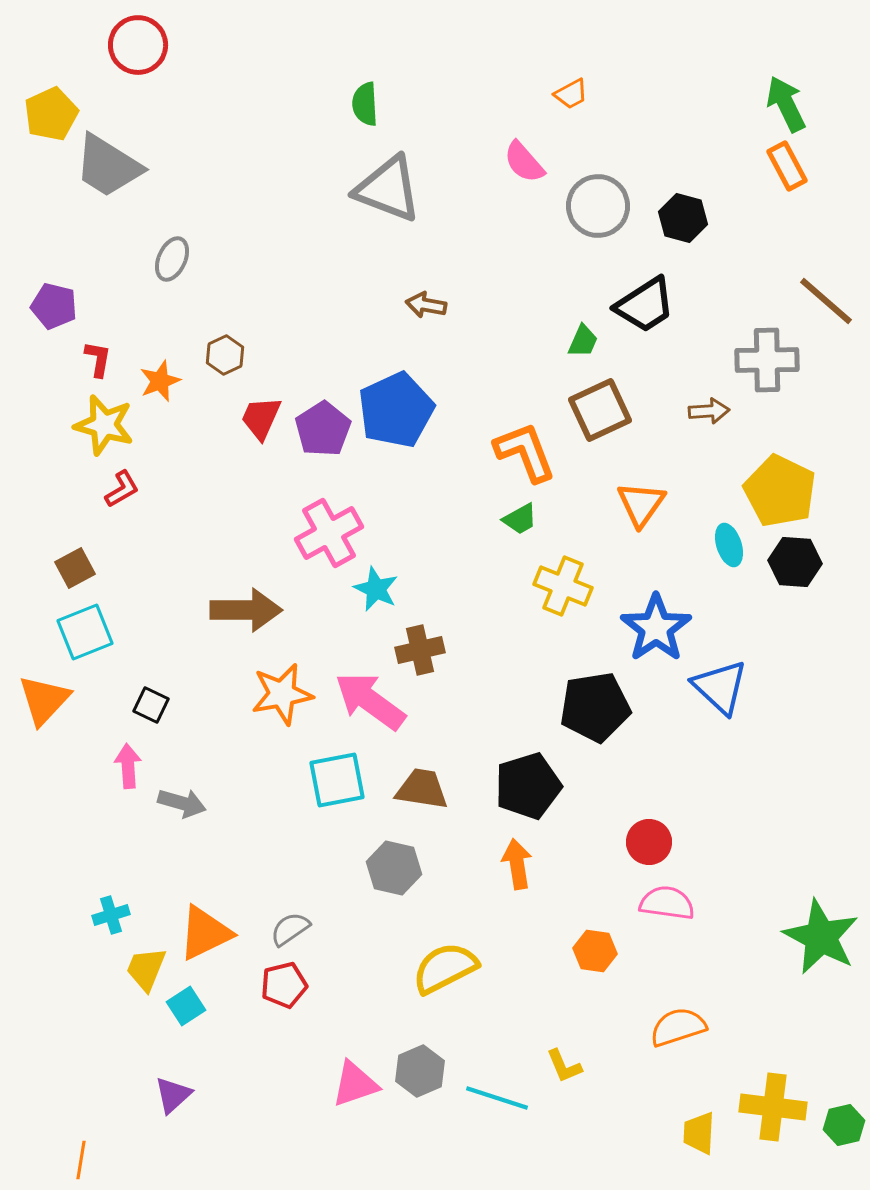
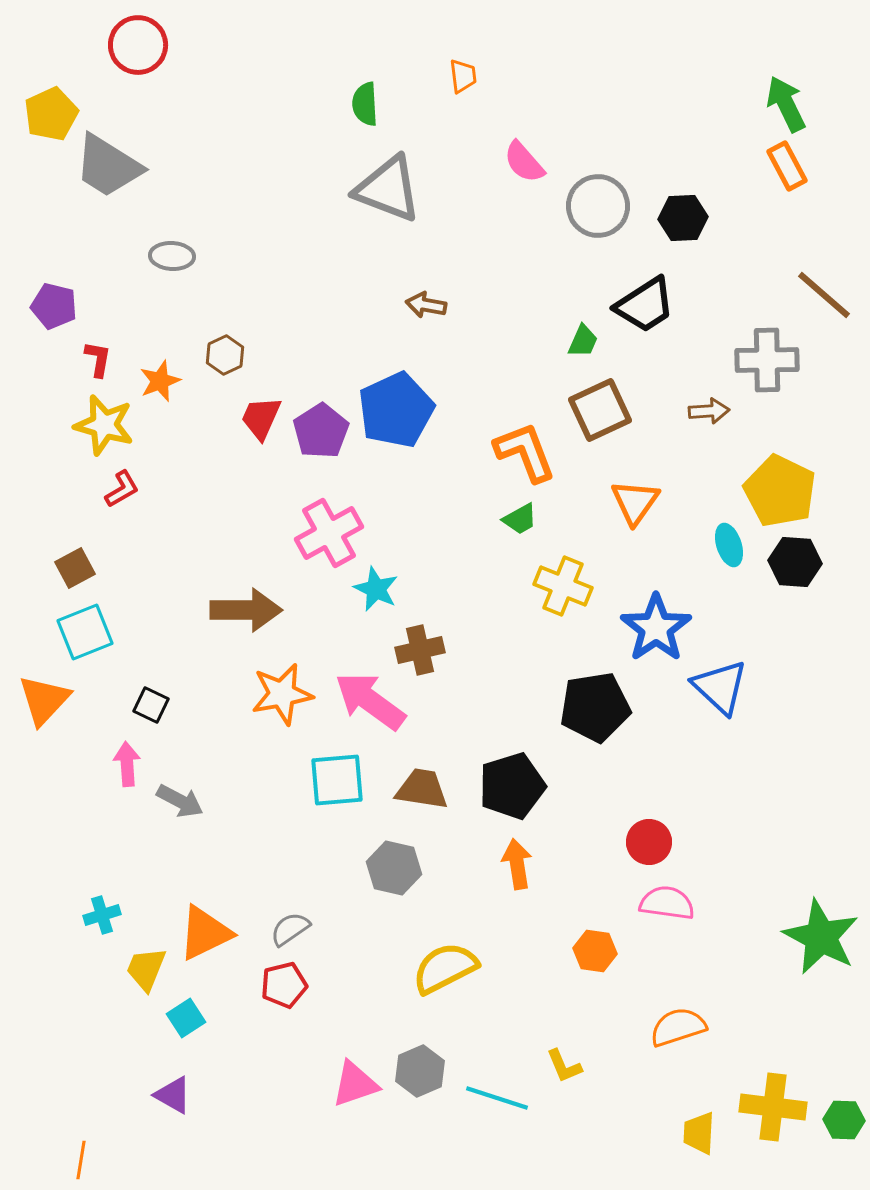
orange trapezoid at (571, 94): moved 108 px left, 18 px up; rotated 69 degrees counterclockwise
black hexagon at (683, 218): rotated 18 degrees counterclockwise
gray ellipse at (172, 259): moved 3 px up; rotated 69 degrees clockwise
brown line at (826, 301): moved 2 px left, 6 px up
purple pentagon at (323, 429): moved 2 px left, 2 px down
orange triangle at (641, 504): moved 6 px left, 2 px up
pink arrow at (128, 766): moved 1 px left, 2 px up
cyan square at (337, 780): rotated 6 degrees clockwise
black pentagon at (528, 786): moved 16 px left
gray arrow at (182, 803): moved 2 px left, 2 px up; rotated 12 degrees clockwise
cyan cross at (111, 915): moved 9 px left
cyan square at (186, 1006): moved 12 px down
purple triangle at (173, 1095): rotated 48 degrees counterclockwise
green hexagon at (844, 1125): moved 5 px up; rotated 15 degrees clockwise
